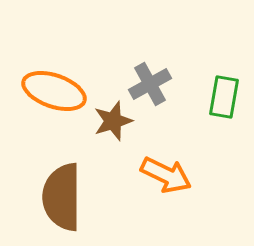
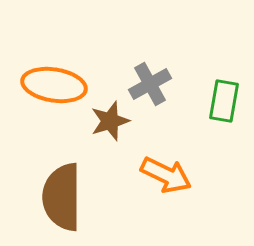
orange ellipse: moved 6 px up; rotated 10 degrees counterclockwise
green rectangle: moved 4 px down
brown star: moved 3 px left
